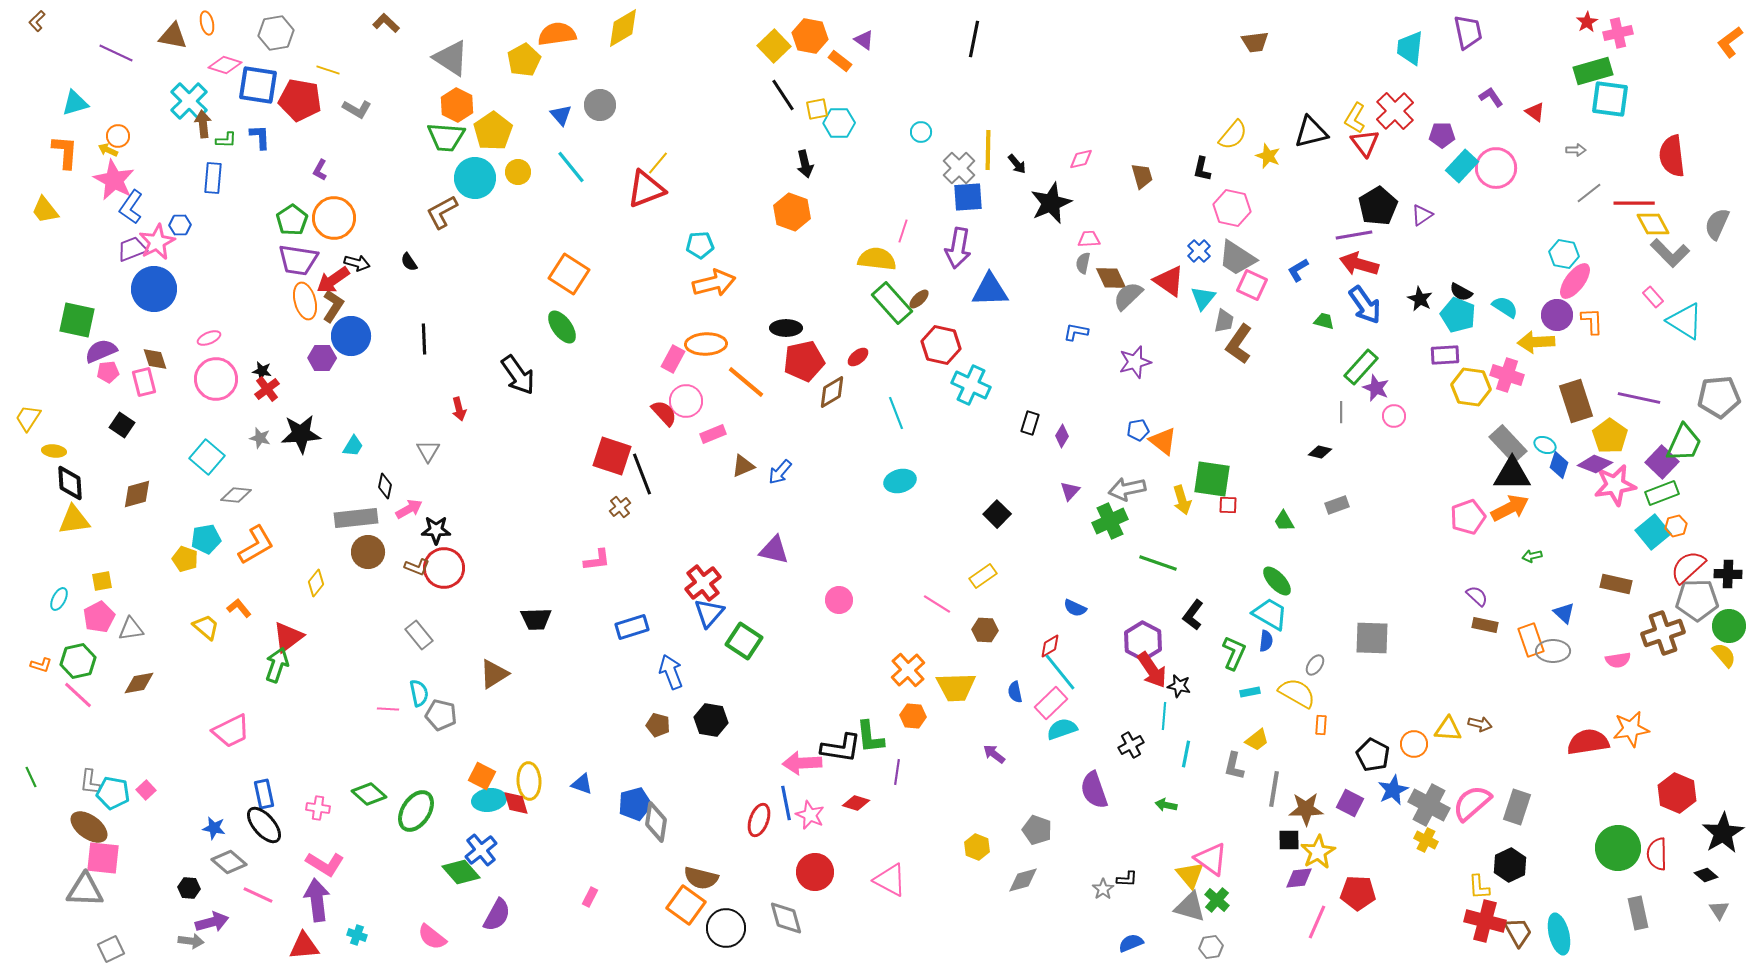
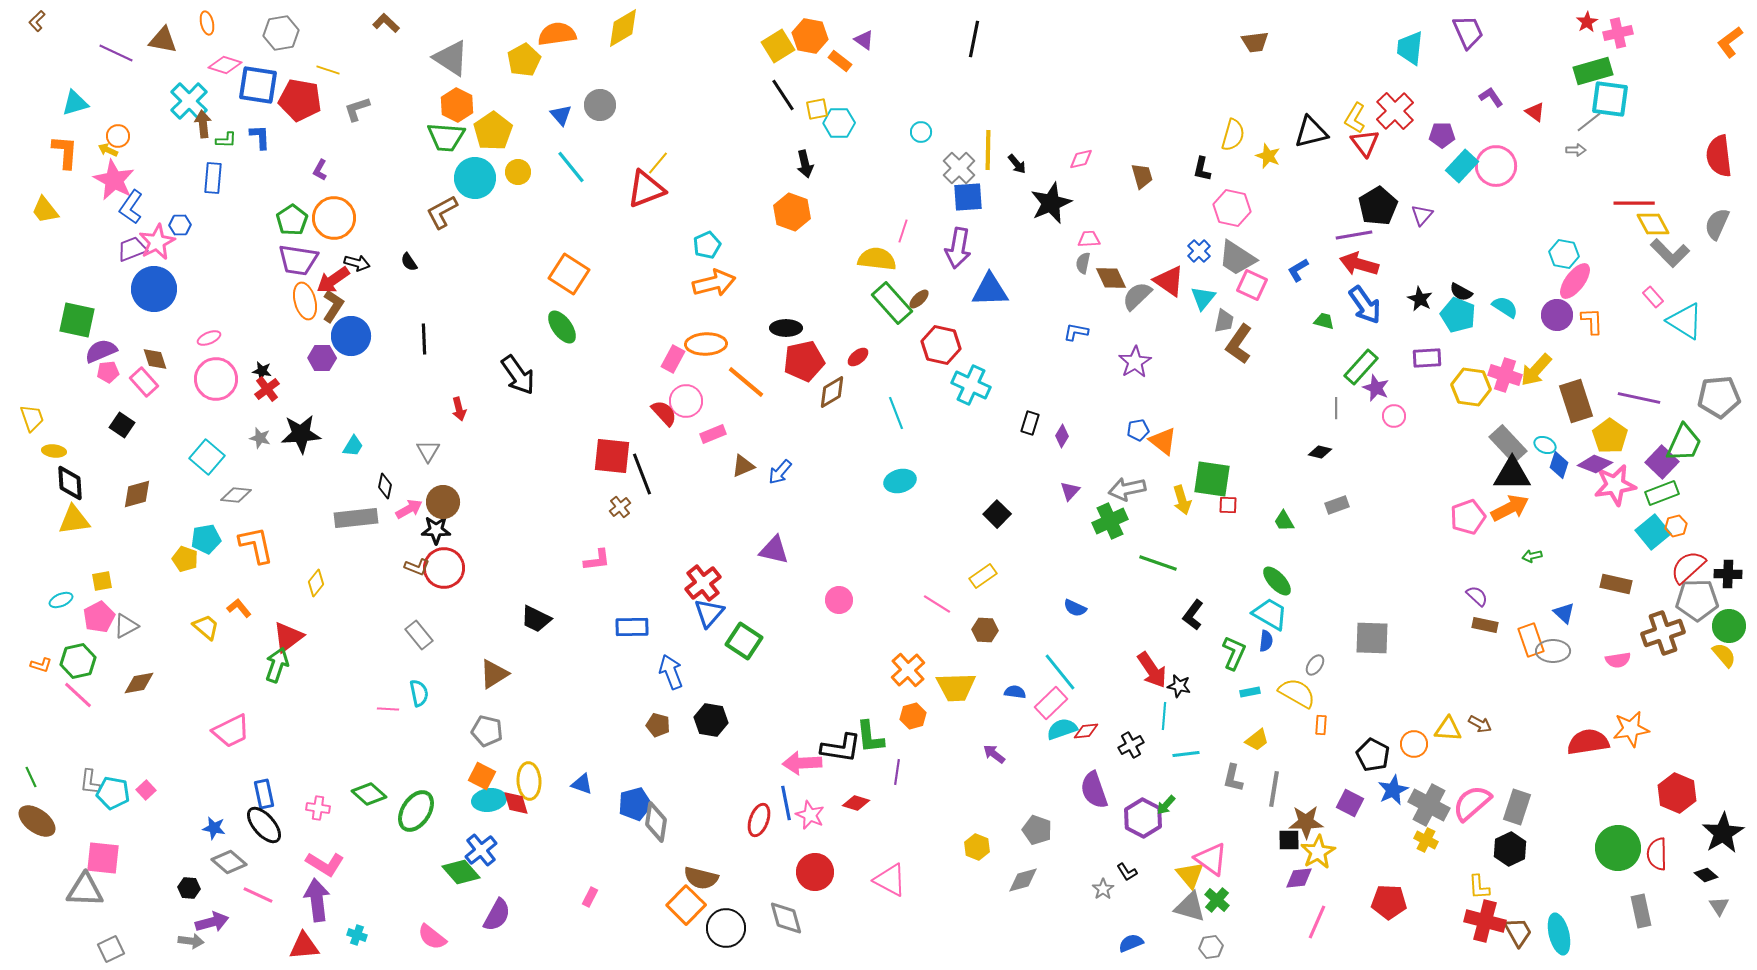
purple trapezoid at (1468, 32): rotated 12 degrees counterclockwise
gray hexagon at (276, 33): moved 5 px right
brown triangle at (173, 36): moved 10 px left, 4 px down
yellow square at (774, 46): moved 4 px right; rotated 12 degrees clockwise
gray L-shape at (357, 109): rotated 132 degrees clockwise
yellow semicircle at (1233, 135): rotated 24 degrees counterclockwise
red semicircle at (1672, 156): moved 47 px right
pink circle at (1496, 168): moved 2 px up
gray line at (1589, 193): moved 71 px up
purple triangle at (1422, 215): rotated 15 degrees counterclockwise
cyan pentagon at (700, 245): moved 7 px right; rotated 20 degrees counterclockwise
gray semicircle at (1128, 296): moved 9 px right
yellow arrow at (1536, 342): moved 28 px down; rotated 45 degrees counterclockwise
purple rectangle at (1445, 355): moved 18 px left, 3 px down
purple star at (1135, 362): rotated 16 degrees counterclockwise
pink cross at (1507, 375): moved 2 px left
pink rectangle at (144, 382): rotated 28 degrees counterclockwise
gray line at (1341, 412): moved 5 px left, 4 px up
yellow trapezoid at (28, 418): moved 4 px right; rotated 128 degrees clockwise
red square at (612, 456): rotated 12 degrees counterclockwise
orange L-shape at (256, 545): rotated 72 degrees counterclockwise
brown circle at (368, 552): moved 75 px right, 50 px up
cyan ellipse at (59, 599): moved 2 px right, 1 px down; rotated 40 degrees clockwise
black trapezoid at (536, 619): rotated 28 degrees clockwise
blue rectangle at (632, 627): rotated 16 degrees clockwise
gray triangle at (131, 629): moved 5 px left, 3 px up; rotated 20 degrees counterclockwise
purple hexagon at (1143, 641): moved 177 px down
red diamond at (1050, 646): moved 36 px right, 85 px down; rotated 25 degrees clockwise
blue semicircle at (1015, 692): rotated 110 degrees clockwise
gray pentagon at (441, 715): moved 46 px right, 16 px down
orange hexagon at (913, 716): rotated 20 degrees counterclockwise
brown arrow at (1480, 724): rotated 15 degrees clockwise
cyan line at (1186, 754): rotated 72 degrees clockwise
gray L-shape at (1234, 766): moved 1 px left, 12 px down
green arrow at (1166, 805): rotated 60 degrees counterclockwise
brown star at (1306, 809): moved 13 px down
brown ellipse at (89, 827): moved 52 px left, 6 px up
black hexagon at (1510, 865): moved 16 px up
black L-shape at (1127, 879): moved 7 px up; rotated 55 degrees clockwise
red pentagon at (1358, 893): moved 31 px right, 9 px down
orange square at (686, 905): rotated 9 degrees clockwise
gray triangle at (1719, 910): moved 4 px up
gray rectangle at (1638, 913): moved 3 px right, 2 px up
